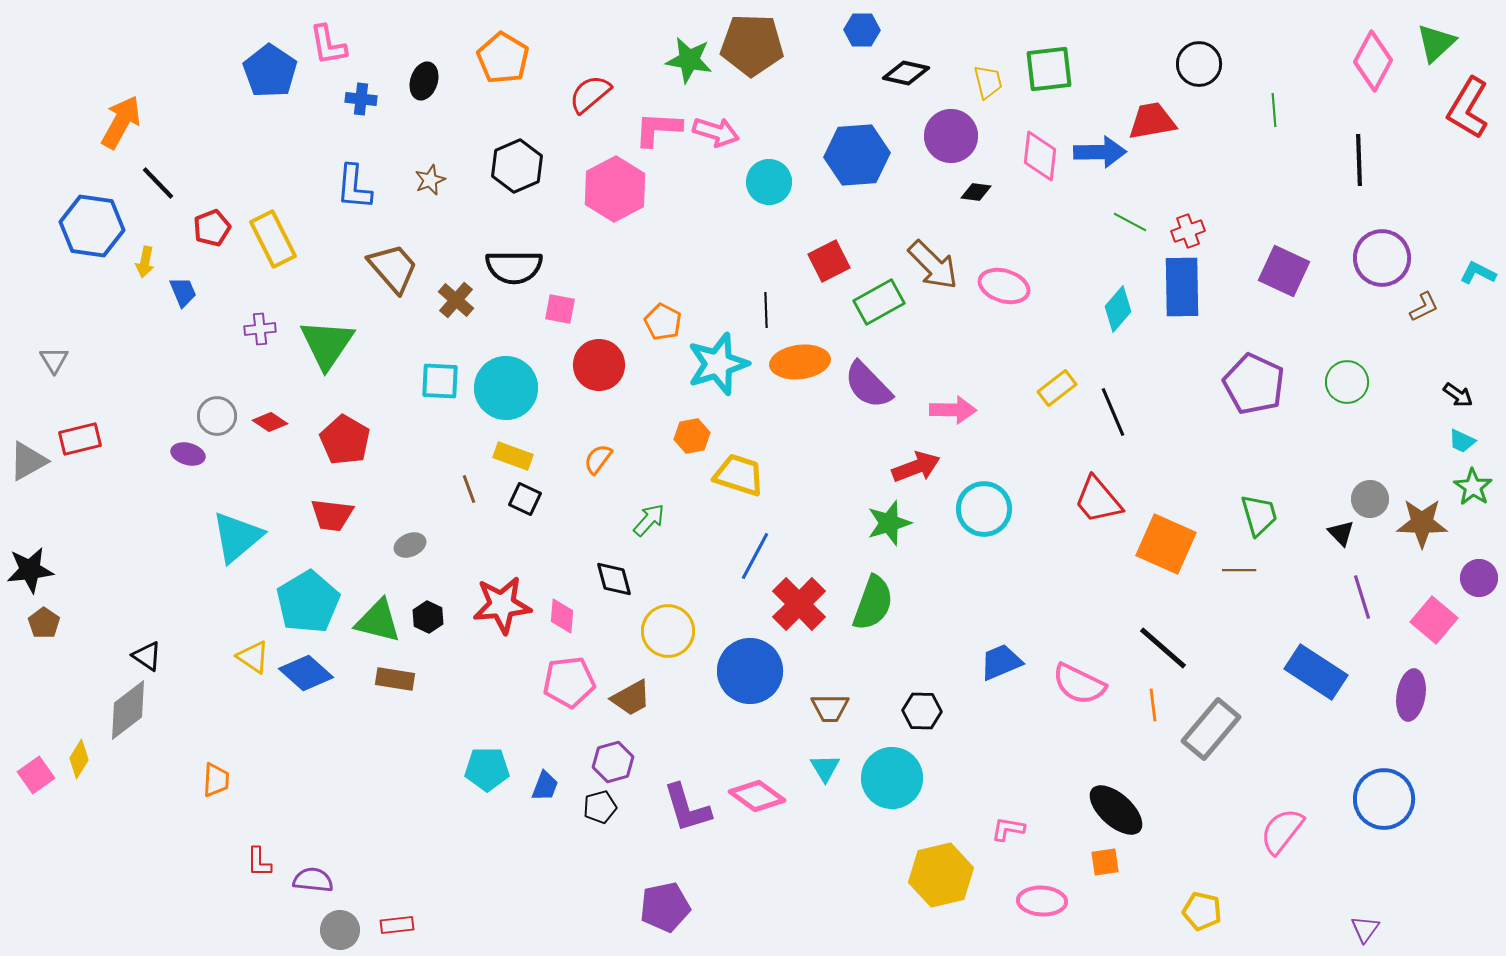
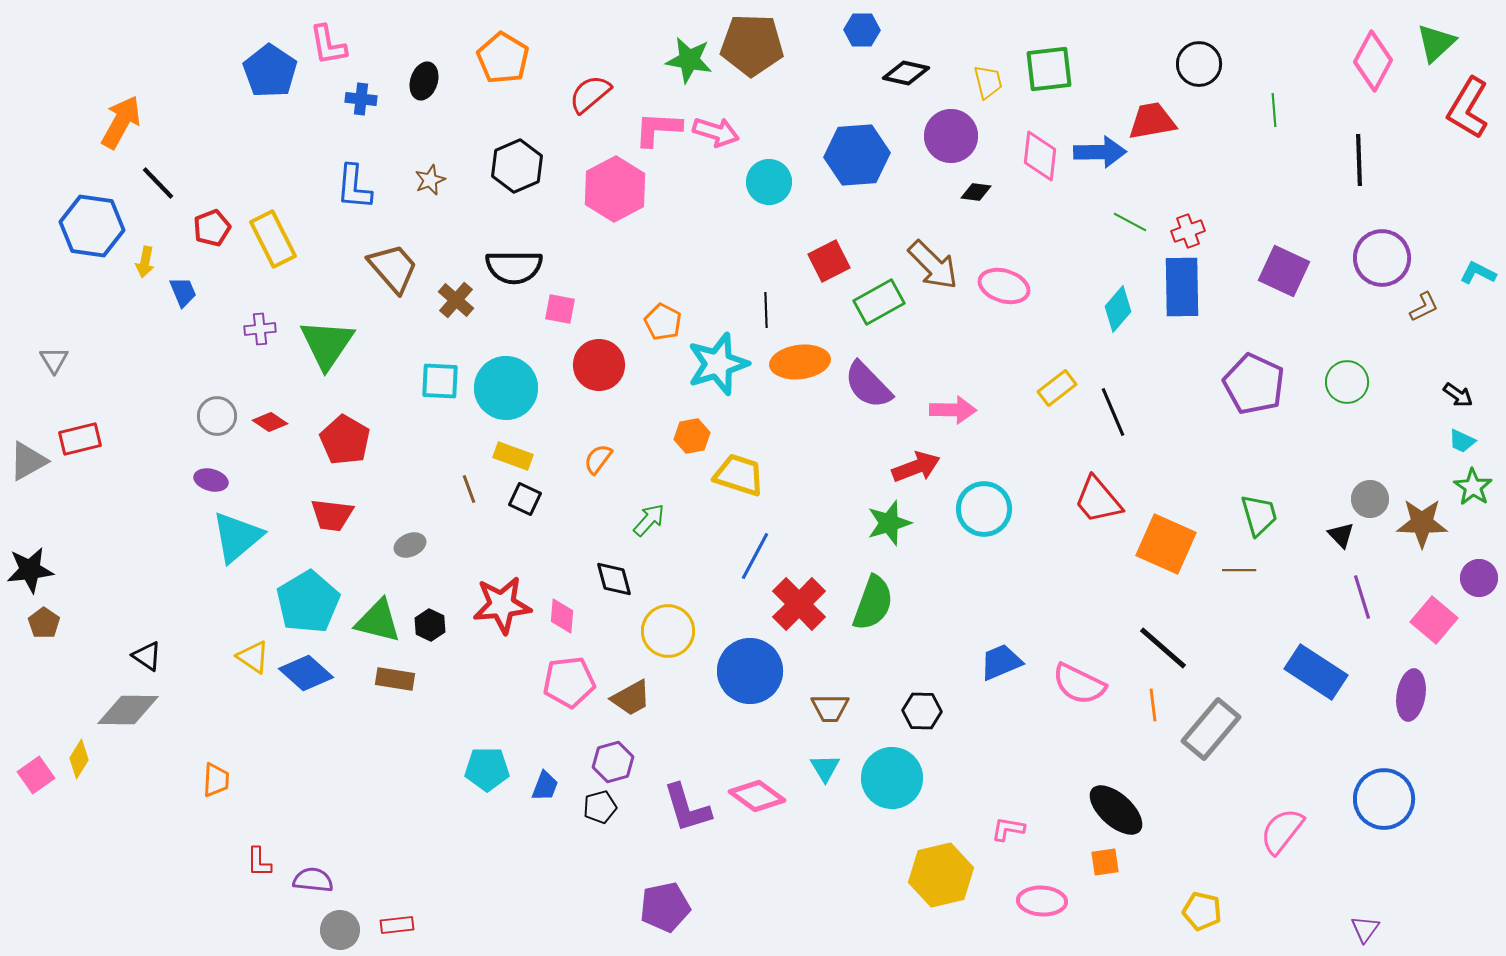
purple ellipse at (188, 454): moved 23 px right, 26 px down
black triangle at (1341, 533): moved 2 px down
black hexagon at (428, 617): moved 2 px right, 8 px down
gray diamond at (128, 710): rotated 38 degrees clockwise
